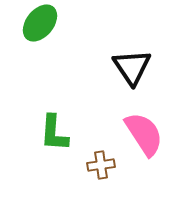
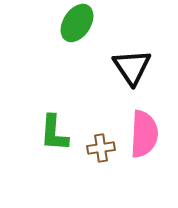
green ellipse: moved 37 px right; rotated 6 degrees counterclockwise
pink semicircle: rotated 36 degrees clockwise
brown cross: moved 17 px up
